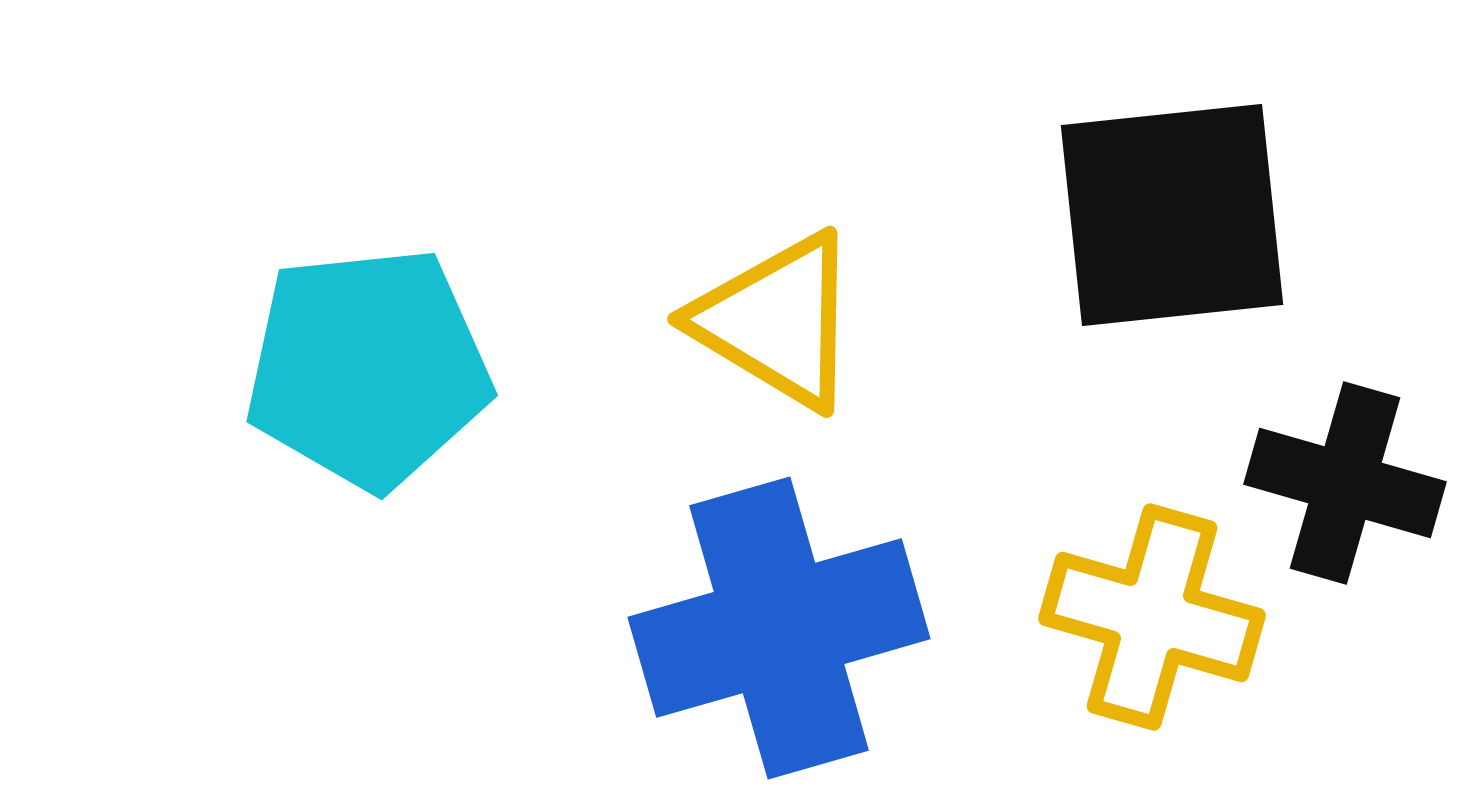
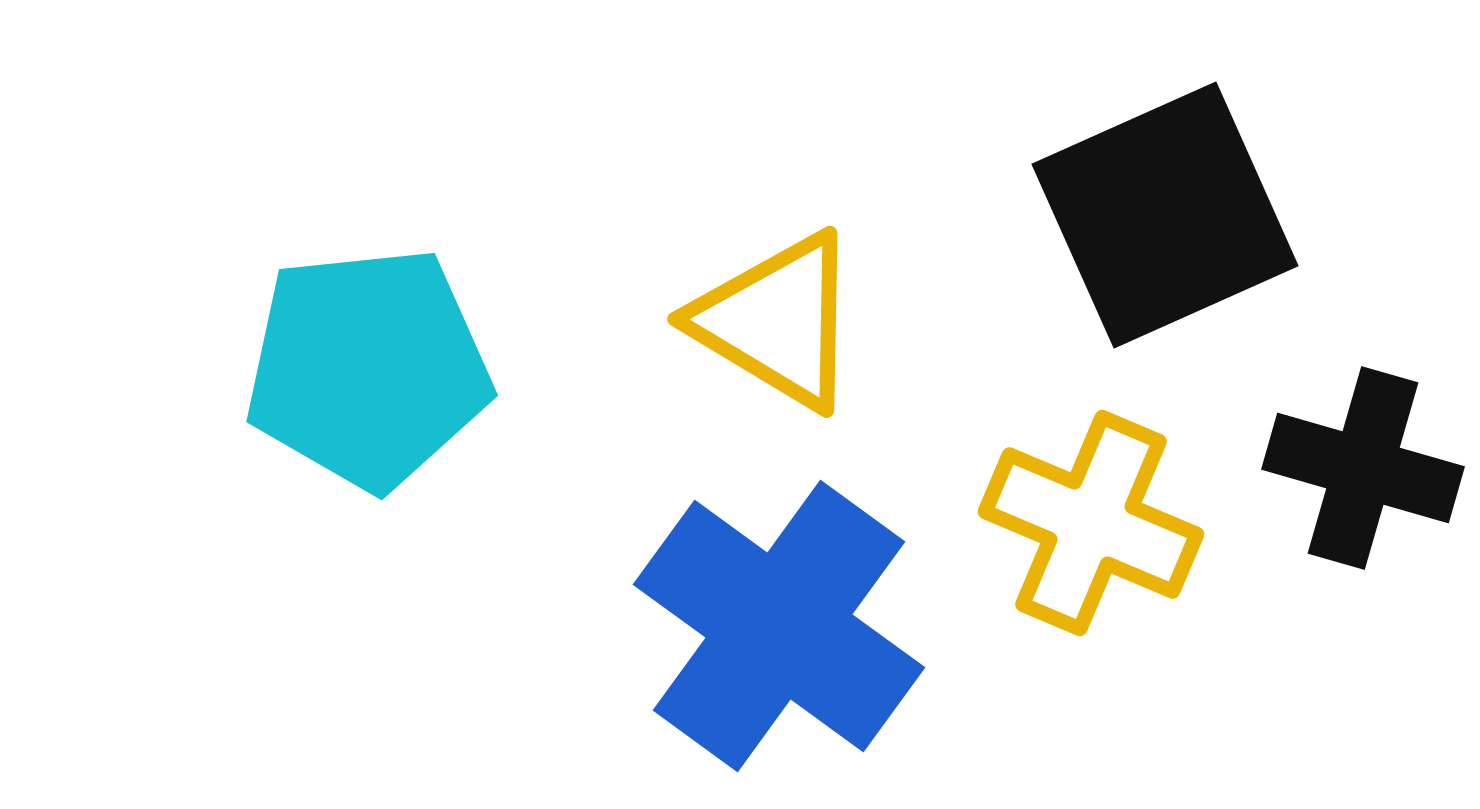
black square: moved 7 px left; rotated 18 degrees counterclockwise
black cross: moved 18 px right, 15 px up
yellow cross: moved 61 px left, 94 px up; rotated 7 degrees clockwise
blue cross: moved 2 px up; rotated 38 degrees counterclockwise
